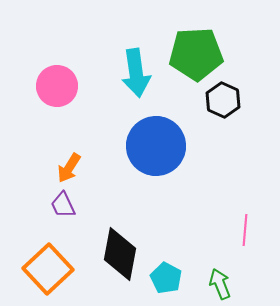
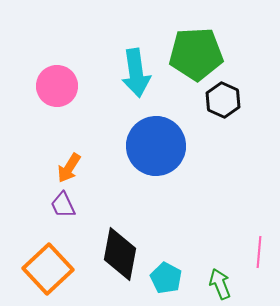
pink line: moved 14 px right, 22 px down
